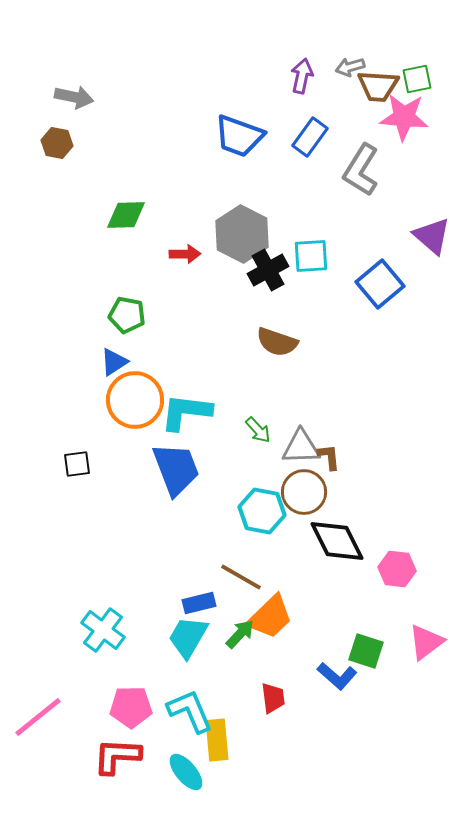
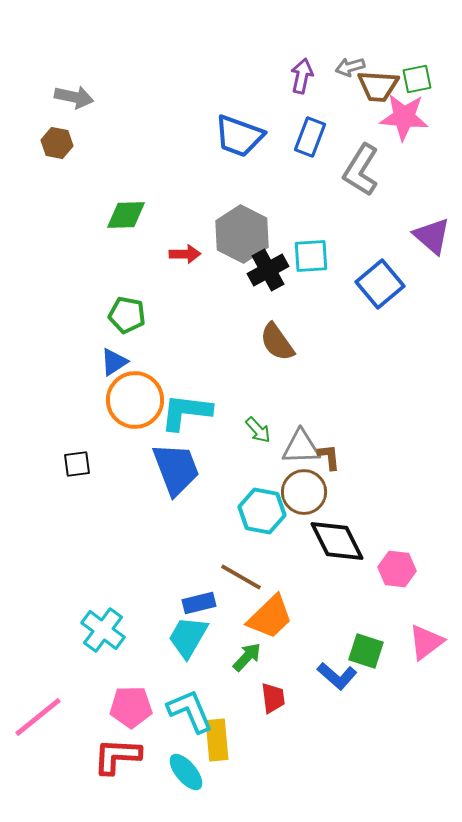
blue rectangle at (310, 137): rotated 15 degrees counterclockwise
brown semicircle at (277, 342): rotated 36 degrees clockwise
green arrow at (240, 634): moved 7 px right, 23 px down
